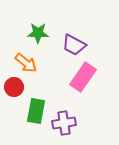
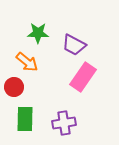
orange arrow: moved 1 px right, 1 px up
green rectangle: moved 11 px left, 8 px down; rotated 10 degrees counterclockwise
